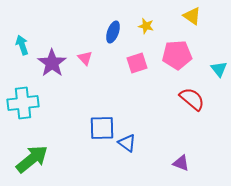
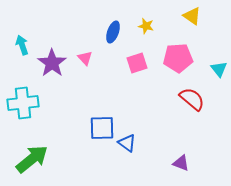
pink pentagon: moved 1 px right, 3 px down
